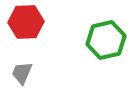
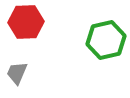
gray trapezoid: moved 5 px left
